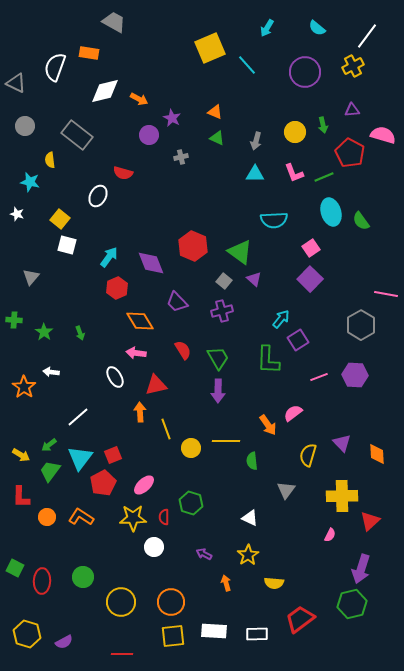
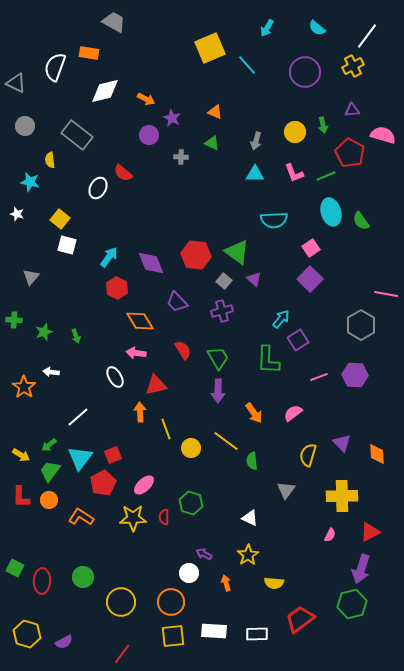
orange arrow at (139, 99): moved 7 px right
green triangle at (217, 138): moved 5 px left, 5 px down
gray cross at (181, 157): rotated 16 degrees clockwise
red semicircle at (123, 173): rotated 24 degrees clockwise
green line at (324, 177): moved 2 px right, 1 px up
white ellipse at (98, 196): moved 8 px up
red hexagon at (193, 246): moved 3 px right, 9 px down; rotated 16 degrees counterclockwise
green triangle at (240, 252): moved 3 px left
red hexagon at (117, 288): rotated 10 degrees counterclockwise
green star at (44, 332): rotated 18 degrees clockwise
green arrow at (80, 333): moved 4 px left, 3 px down
orange arrow at (268, 425): moved 14 px left, 12 px up
yellow line at (226, 441): rotated 36 degrees clockwise
orange circle at (47, 517): moved 2 px right, 17 px up
red triangle at (370, 521): moved 11 px down; rotated 15 degrees clockwise
white circle at (154, 547): moved 35 px right, 26 px down
red line at (122, 654): rotated 55 degrees counterclockwise
